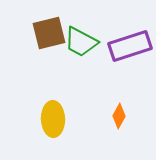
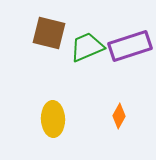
brown square: rotated 28 degrees clockwise
green trapezoid: moved 6 px right, 5 px down; rotated 129 degrees clockwise
